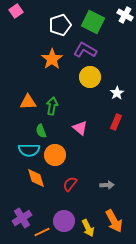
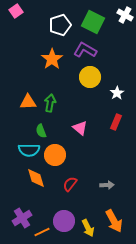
green arrow: moved 2 px left, 3 px up
